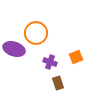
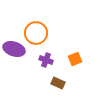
orange square: moved 1 px left, 2 px down
purple cross: moved 4 px left, 2 px up
brown rectangle: rotated 48 degrees counterclockwise
